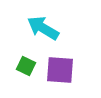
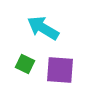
green square: moved 1 px left, 2 px up
